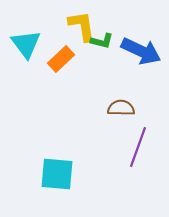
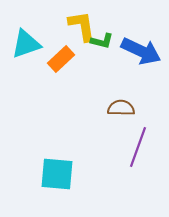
cyan triangle: rotated 48 degrees clockwise
